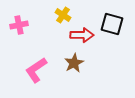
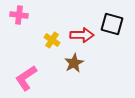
yellow cross: moved 11 px left, 25 px down
pink cross: moved 10 px up; rotated 18 degrees clockwise
pink L-shape: moved 10 px left, 8 px down
